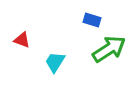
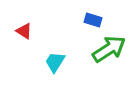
blue rectangle: moved 1 px right
red triangle: moved 2 px right, 9 px up; rotated 12 degrees clockwise
